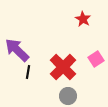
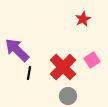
red star: rotated 14 degrees clockwise
pink square: moved 4 px left, 1 px down
black line: moved 1 px right, 1 px down
